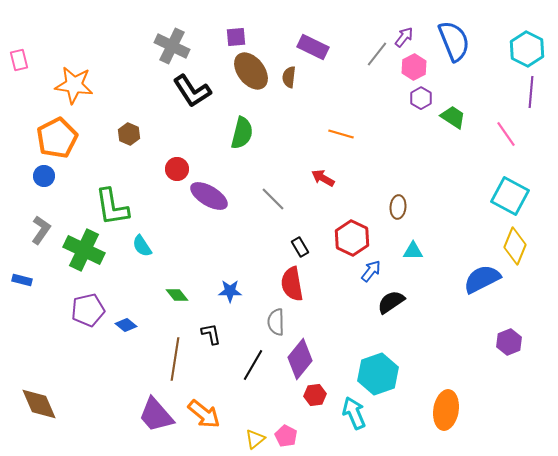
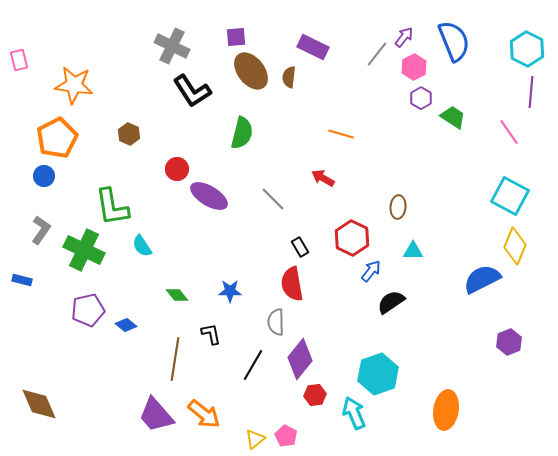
pink line at (506, 134): moved 3 px right, 2 px up
